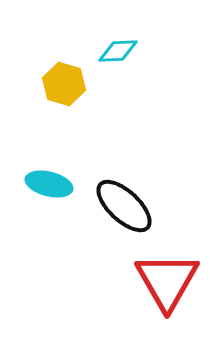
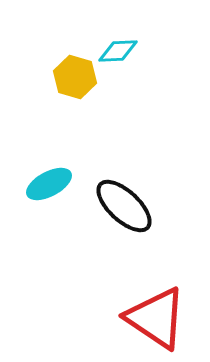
yellow hexagon: moved 11 px right, 7 px up
cyan ellipse: rotated 42 degrees counterclockwise
red triangle: moved 11 px left, 37 px down; rotated 26 degrees counterclockwise
